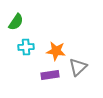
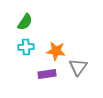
green semicircle: moved 9 px right
gray triangle: rotated 12 degrees counterclockwise
purple rectangle: moved 3 px left, 1 px up
